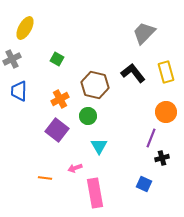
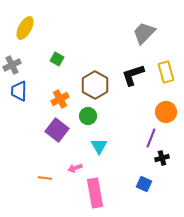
gray cross: moved 6 px down
black L-shape: moved 2 px down; rotated 70 degrees counterclockwise
brown hexagon: rotated 16 degrees clockwise
